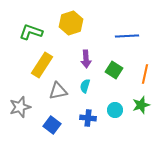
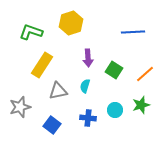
blue line: moved 6 px right, 4 px up
purple arrow: moved 2 px right, 1 px up
orange line: rotated 36 degrees clockwise
